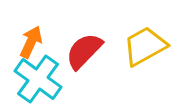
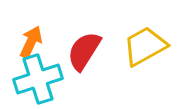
red semicircle: rotated 12 degrees counterclockwise
cyan cross: rotated 36 degrees clockwise
